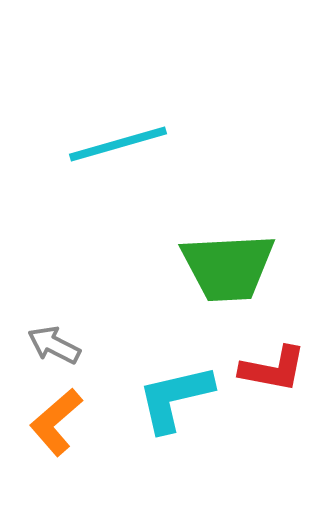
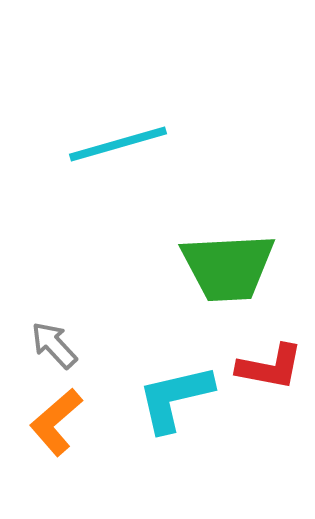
gray arrow: rotated 20 degrees clockwise
red L-shape: moved 3 px left, 2 px up
